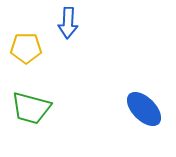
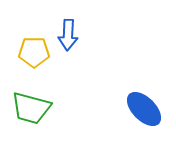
blue arrow: moved 12 px down
yellow pentagon: moved 8 px right, 4 px down
